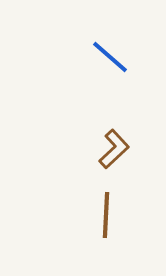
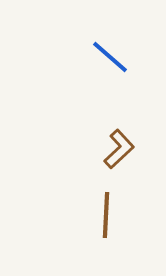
brown L-shape: moved 5 px right
